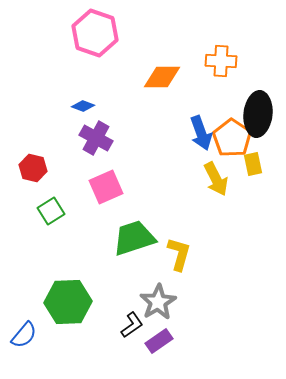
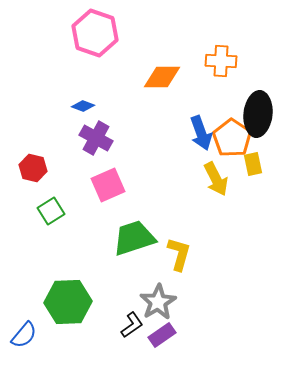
pink square: moved 2 px right, 2 px up
purple rectangle: moved 3 px right, 6 px up
